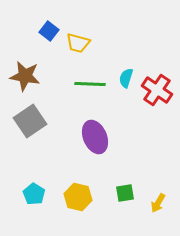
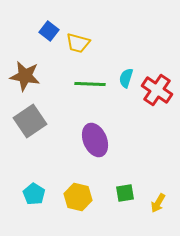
purple ellipse: moved 3 px down
